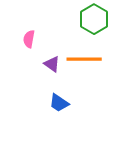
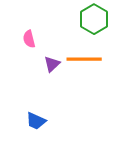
pink semicircle: rotated 24 degrees counterclockwise
purple triangle: rotated 42 degrees clockwise
blue trapezoid: moved 23 px left, 18 px down; rotated 10 degrees counterclockwise
